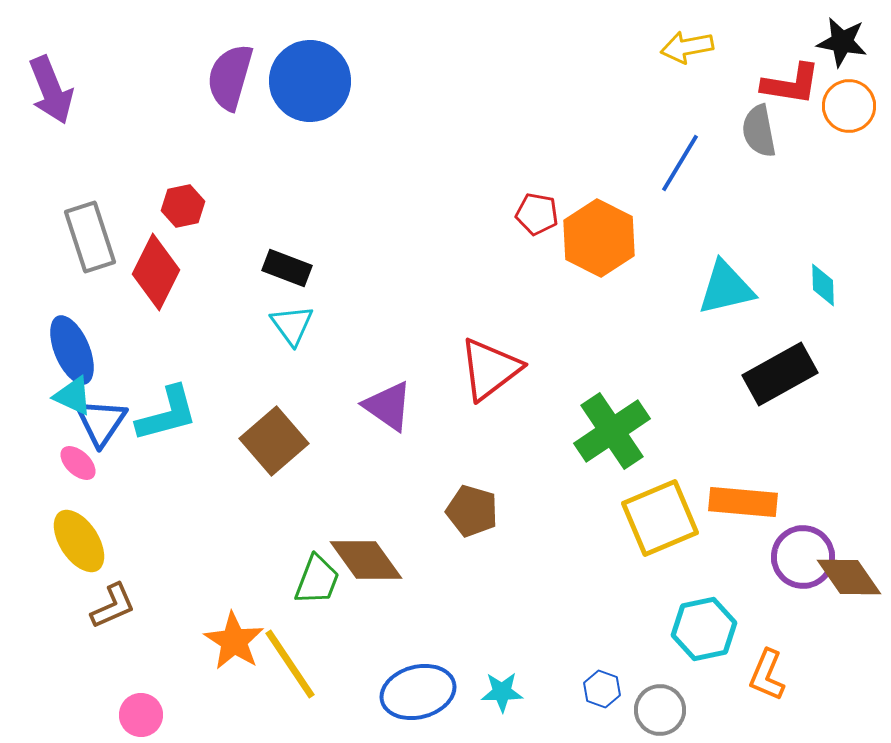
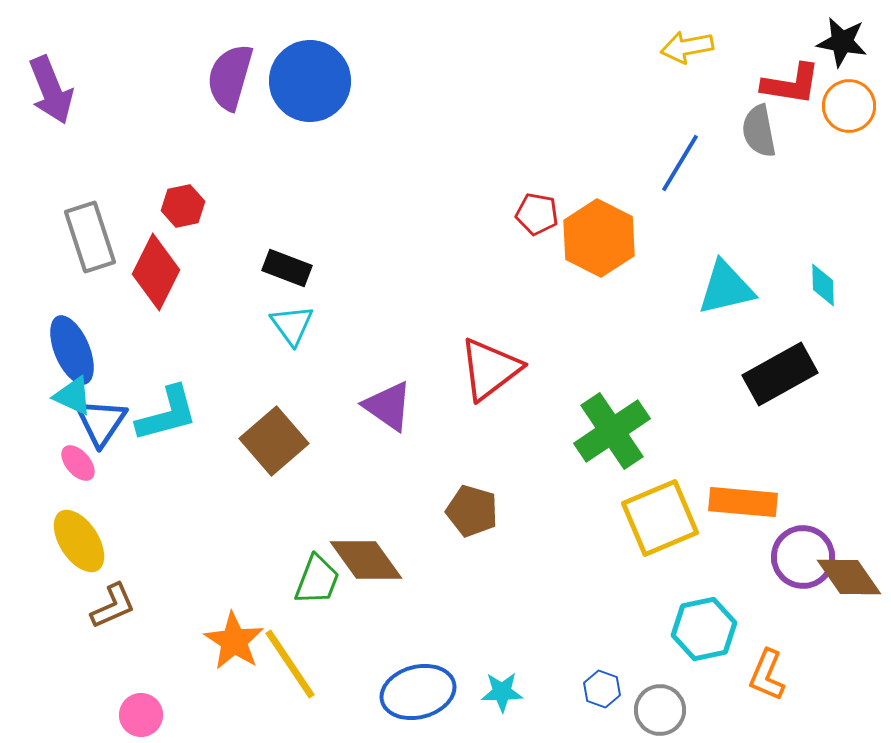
pink ellipse at (78, 463): rotated 6 degrees clockwise
